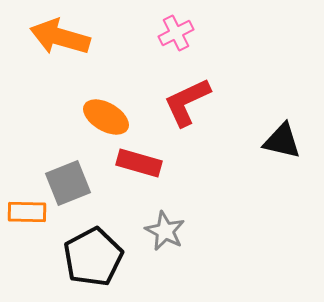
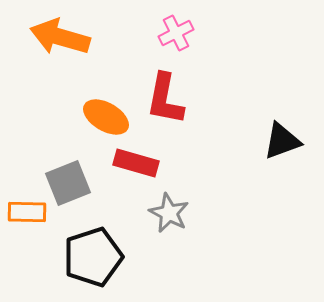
red L-shape: moved 22 px left, 3 px up; rotated 54 degrees counterclockwise
black triangle: rotated 33 degrees counterclockwise
red rectangle: moved 3 px left
gray star: moved 4 px right, 18 px up
black pentagon: rotated 10 degrees clockwise
